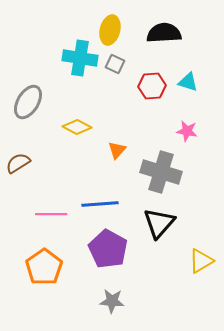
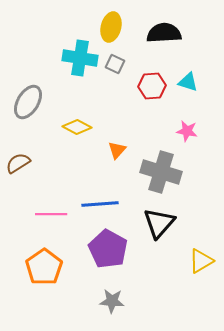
yellow ellipse: moved 1 px right, 3 px up
